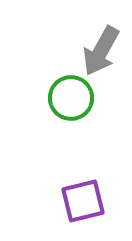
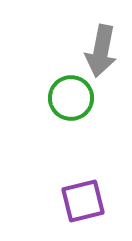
gray arrow: rotated 18 degrees counterclockwise
